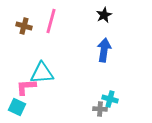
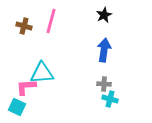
gray cross: moved 4 px right, 25 px up
